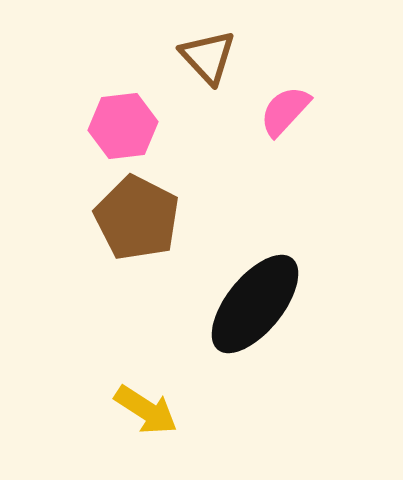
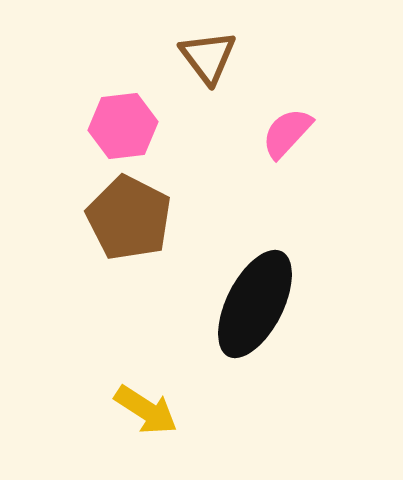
brown triangle: rotated 6 degrees clockwise
pink semicircle: moved 2 px right, 22 px down
brown pentagon: moved 8 px left
black ellipse: rotated 12 degrees counterclockwise
